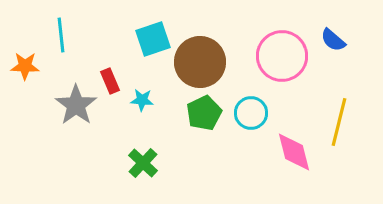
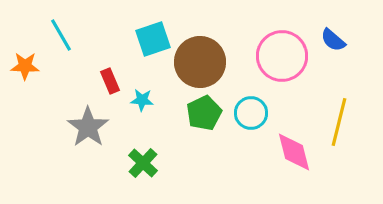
cyan line: rotated 24 degrees counterclockwise
gray star: moved 12 px right, 22 px down
